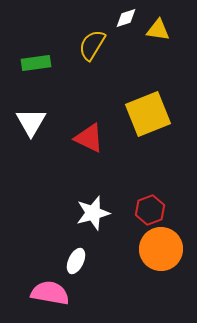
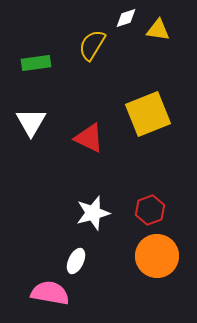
orange circle: moved 4 px left, 7 px down
